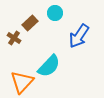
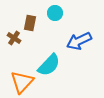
brown rectangle: rotated 35 degrees counterclockwise
blue arrow: moved 5 px down; rotated 30 degrees clockwise
cyan semicircle: moved 1 px up
